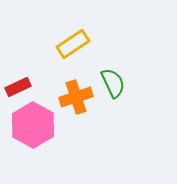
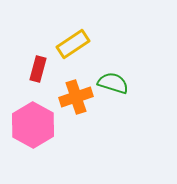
green semicircle: rotated 48 degrees counterclockwise
red rectangle: moved 20 px right, 18 px up; rotated 50 degrees counterclockwise
